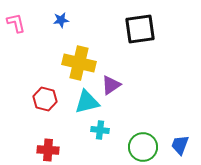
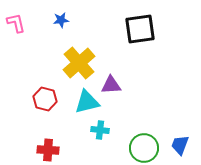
yellow cross: rotated 36 degrees clockwise
purple triangle: rotated 30 degrees clockwise
green circle: moved 1 px right, 1 px down
